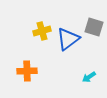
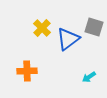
yellow cross: moved 3 px up; rotated 30 degrees counterclockwise
